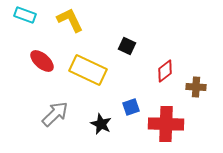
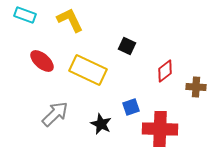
red cross: moved 6 px left, 5 px down
